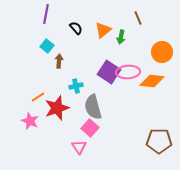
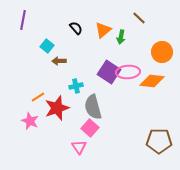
purple line: moved 23 px left, 6 px down
brown line: moved 1 px right; rotated 24 degrees counterclockwise
brown arrow: rotated 96 degrees counterclockwise
